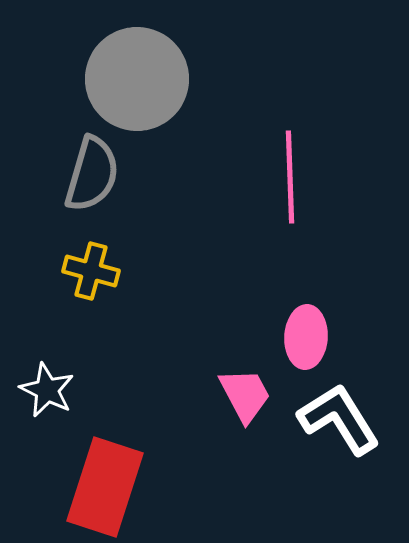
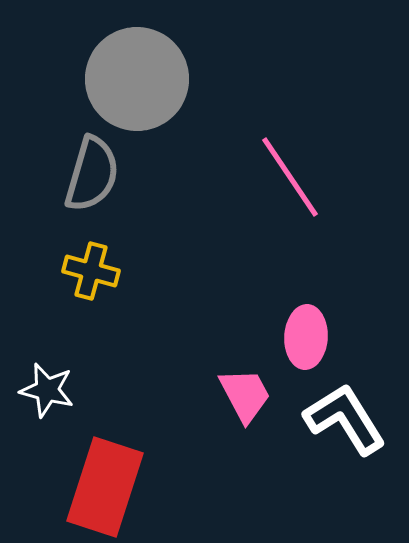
pink line: rotated 32 degrees counterclockwise
white star: rotated 12 degrees counterclockwise
white L-shape: moved 6 px right
